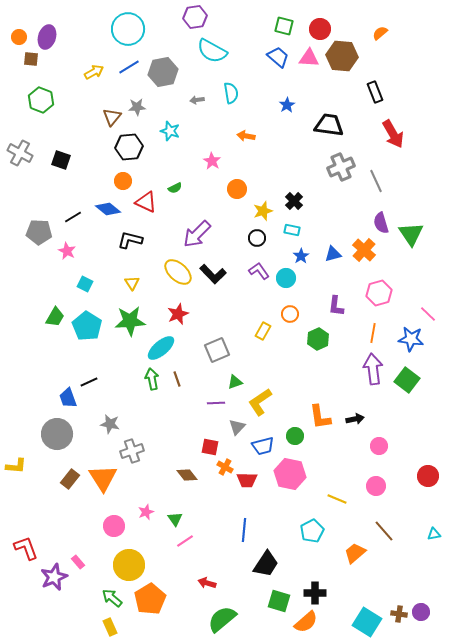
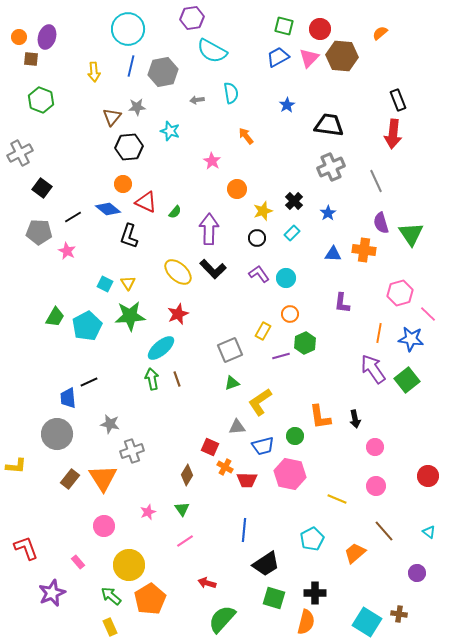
purple hexagon at (195, 17): moved 3 px left, 1 px down
blue trapezoid at (278, 57): rotated 70 degrees counterclockwise
pink triangle at (309, 58): rotated 50 degrees counterclockwise
blue line at (129, 67): moved 2 px right, 1 px up; rotated 45 degrees counterclockwise
yellow arrow at (94, 72): rotated 114 degrees clockwise
black rectangle at (375, 92): moved 23 px right, 8 px down
red arrow at (393, 134): rotated 36 degrees clockwise
orange arrow at (246, 136): rotated 42 degrees clockwise
gray cross at (20, 153): rotated 35 degrees clockwise
black square at (61, 160): moved 19 px left, 28 px down; rotated 18 degrees clockwise
gray cross at (341, 167): moved 10 px left
orange circle at (123, 181): moved 3 px down
green semicircle at (175, 188): moved 24 px down; rotated 24 degrees counterclockwise
cyan rectangle at (292, 230): moved 3 px down; rotated 56 degrees counterclockwise
purple arrow at (197, 234): moved 12 px right, 5 px up; rotated 136 degrees clockwise
black L-shape at (130, 240): moved 1 px left, 4 px up; rotated 85 degrees counterclockwise
orange cross at (364, 250): rotated 35 degrees counterclockwise
blue triangle at (333, 254): rotated 18 degrees clockwise
blue star at (301, 256): moved 27 px right, 43 px up
purple L-shape at (259, 271): moved 3 px down
black L-shape at (213, 274): moved 5 px up
yellow triangle at (132, 283): moved 4 px left
cyan square at (85, 284): moved 20 px right
pink hexagon at (379, 293): moved 21 px right
purple L-shape at (336, 306): moved 6 px right, 3 px up
green star at (130, 321): moved 5 px up
cyan pentagon at (87, 326): rotated 12 degrees clockwise
orange line at (373, 333): moved 6 px right
green hexagon at (318, 339): moved 13 px left, 4 px down
gray square at (217, 350): moved 13 px right
purple arrow at (373, 369): rotated 28 degrees counterclockwise
green square at (407, 380): rotated 15 degrees clockwise
green triangle at (235, 382): moved 3 px left, 1 px down
blue trapezoid at (68, 398): rotated 15 degrees clockwise
purple line at (216, 403): moved 65 px right, 47 px up; rotated 12 degrees counterclockwise
black arrow at (355, 419): rotated 90 degrees clockwise
gray triangle at (237, 427): rotated 42 degrees clockwise
pink circle at (379, 446): moved 4 px left, 1 px down
red square at (210, 447): rotated 12 degrees clockwise
brown diamond at (187, 475): rotated 70 degrees clockwise
pink star at (146, 512): moved 2 px right
green triangle at (175, 519): moved 7 px right, 10 px up
pink circle at (114, 526): moved 10 px left
cyan pentagon at (312, 531): moved 8 px down
cyan triangle at (434, 534): moved 5 px left, 2 px up; rotated 48 degrees clockwise
black trapezoid at (266, 564): rotated 24 degrees clockwise
purple star at (54, 577): moved 2 px left, 16 px down
green arrow at (112, 598): moved 1 px left, 2 px up
green square at (279, 601): moved 5 px left, 3 px up
purple circle at (421, 612): moved 4 px left, 39 px up
green semicircle at (222, 619): rotated 8 degrees counterclockwise
orange semicircle at (306, 622): rotated 35 degrees counterclockwise
